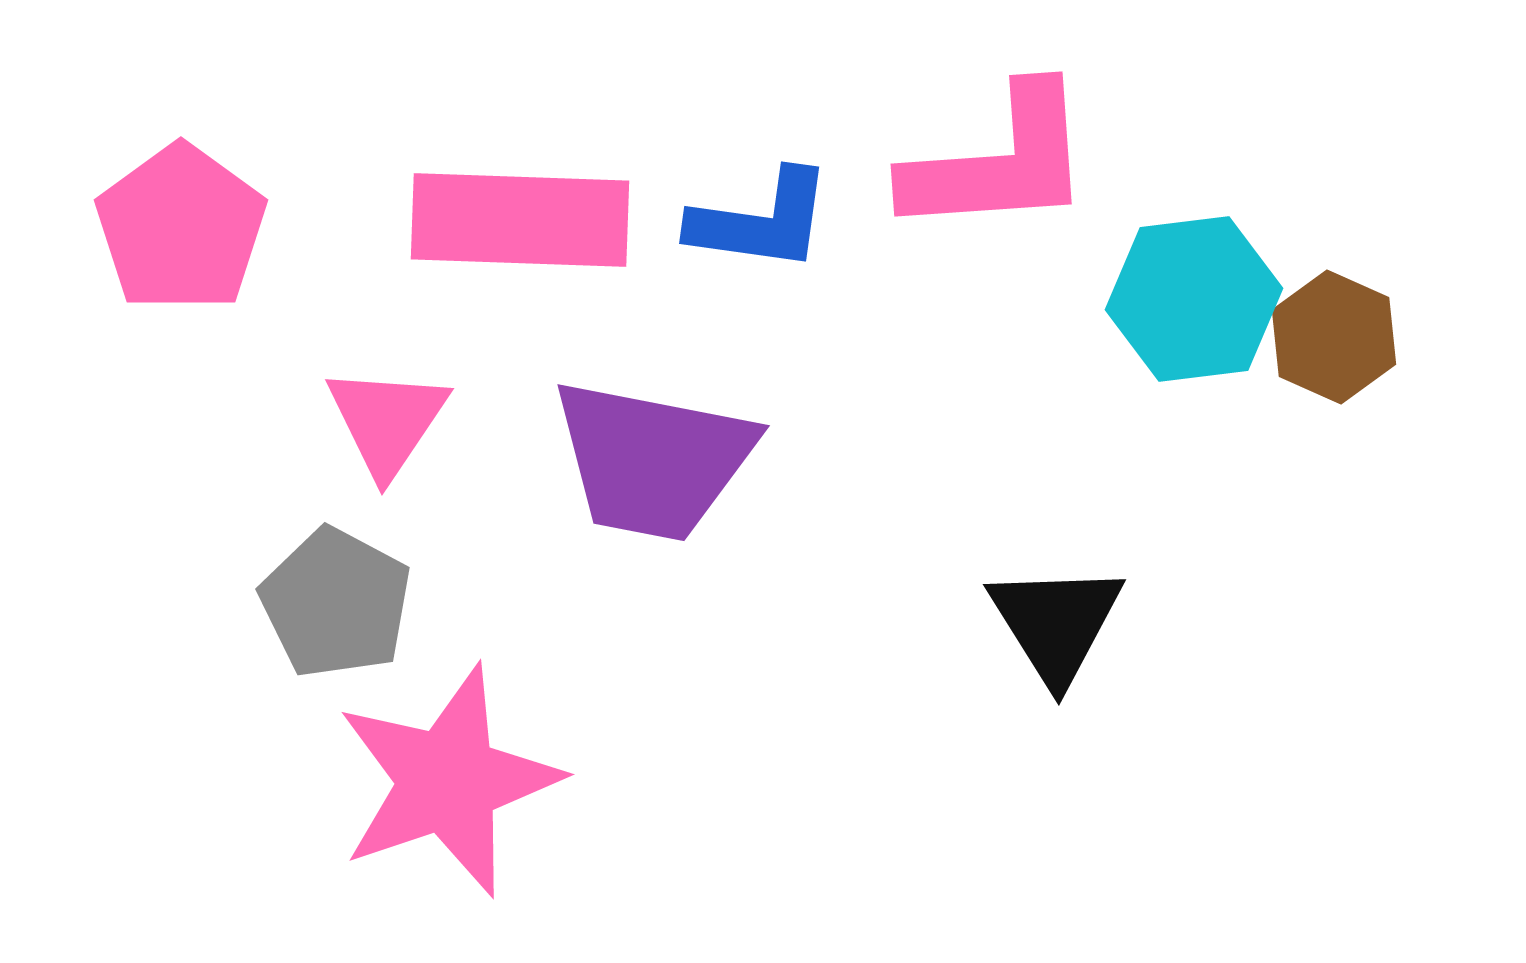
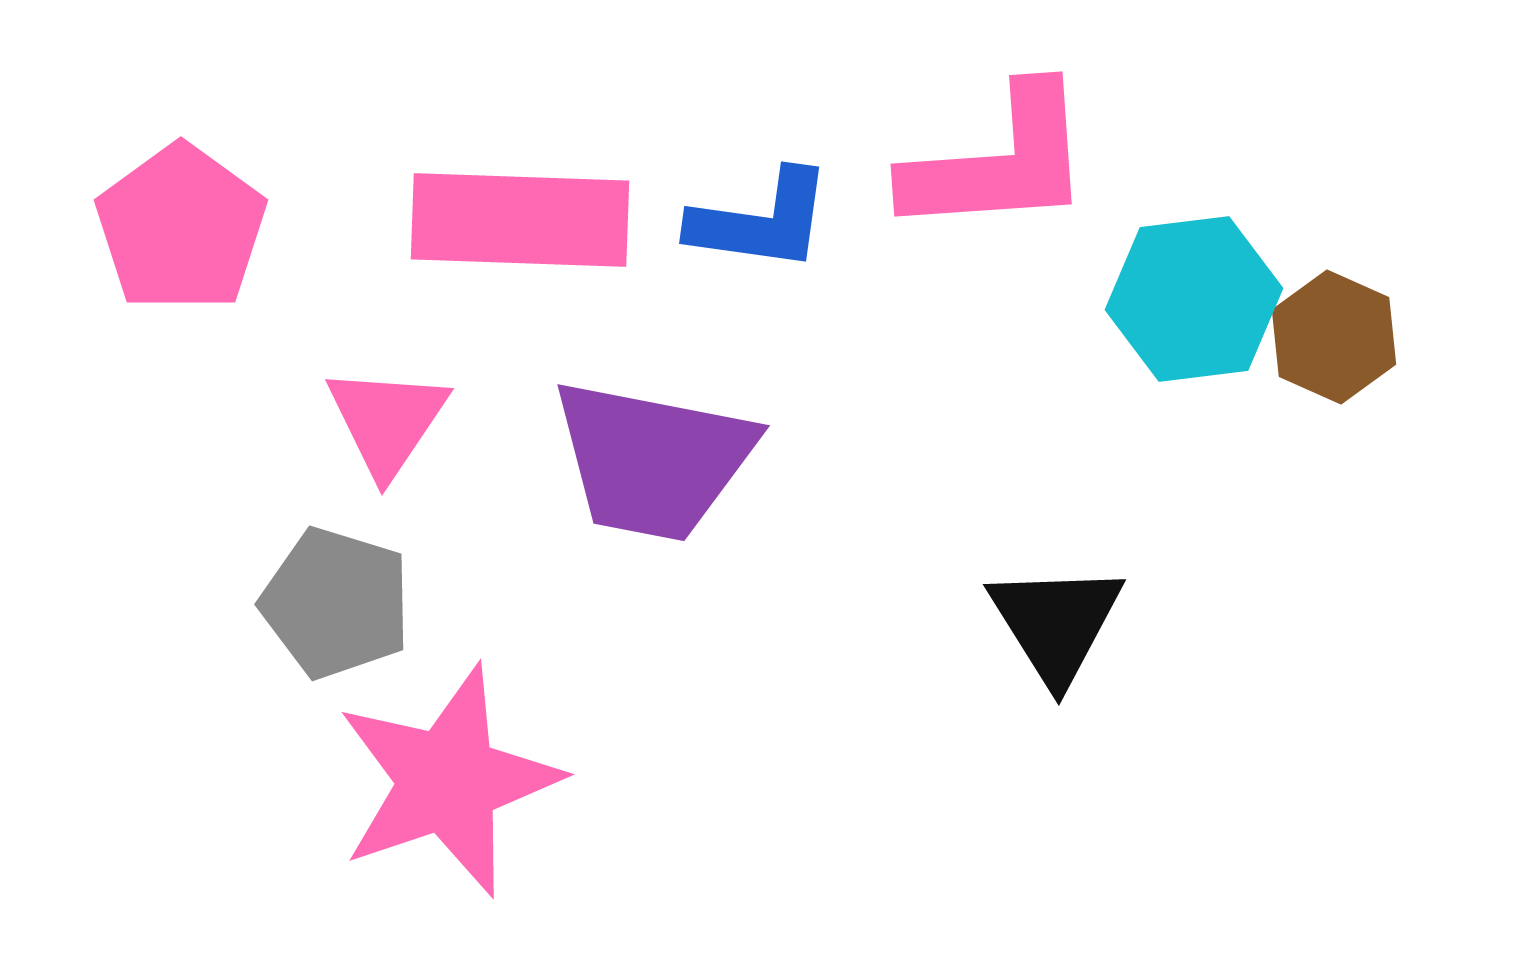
gray pentagon: rotated 11 degrees counterclockwise
